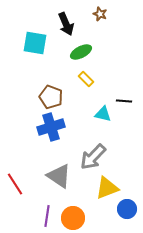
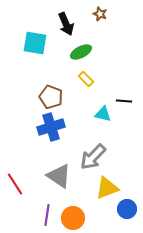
purple line: moved 1 px up
